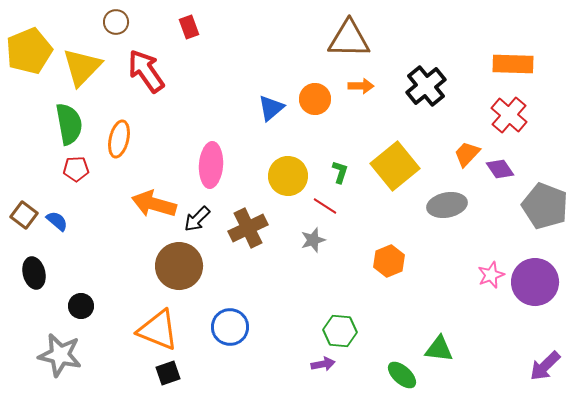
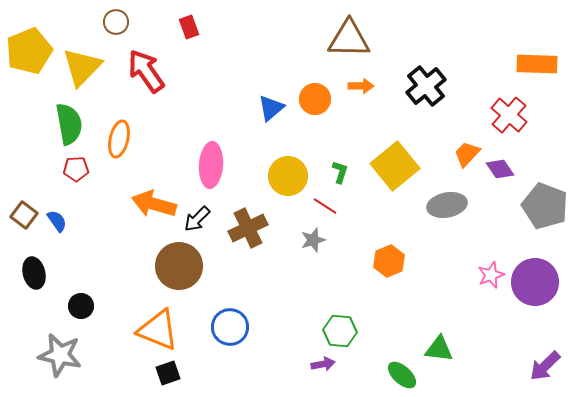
orange rectangle at (513, 64): moved 24 px right
blue semicircle at (57, 221): rotated 15 degrees clockwise
